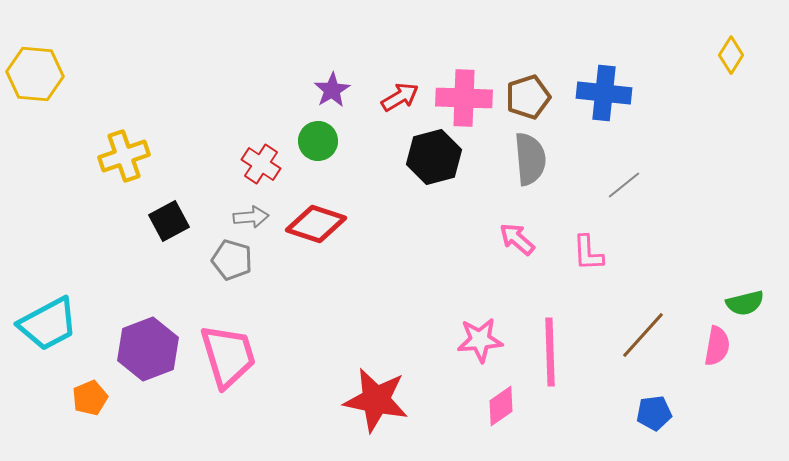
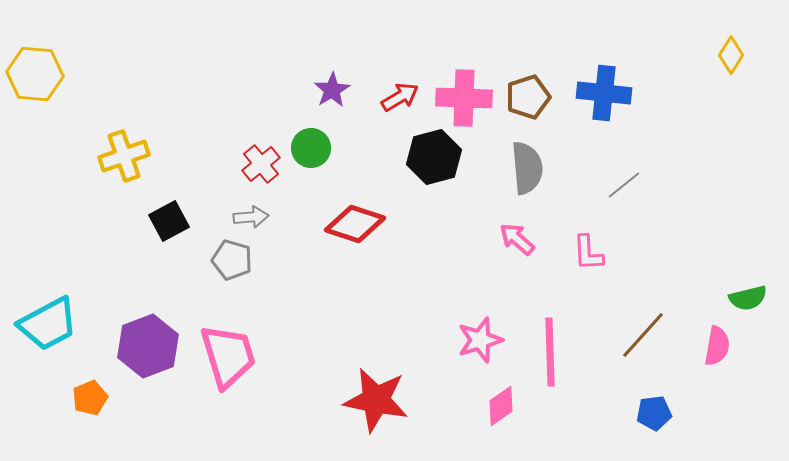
green circle: moved 7 px left, 7 px down
gray semicircle: moved 3 px left, 9 px down
red cross: rotated 18 degrees clockwise
red diamond: moved 39 px right
green semicircle: moved 3 px right, 5 px up
pink star: rotated 12 degrees counterclockwise
purple hexagon: moved 3 px up
